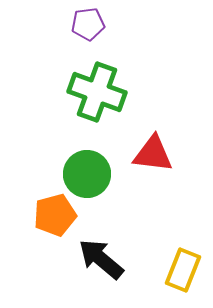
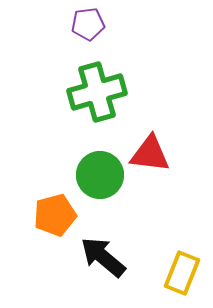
green cross: rotated 36 degrees counterclockwise
red triangle: moved 3 px left
green circle: moved 13 px right, 1 px down
black arrow: moved 2 px right, 2 px up
yellow rectangle: moved 1 px left, 3 px down
